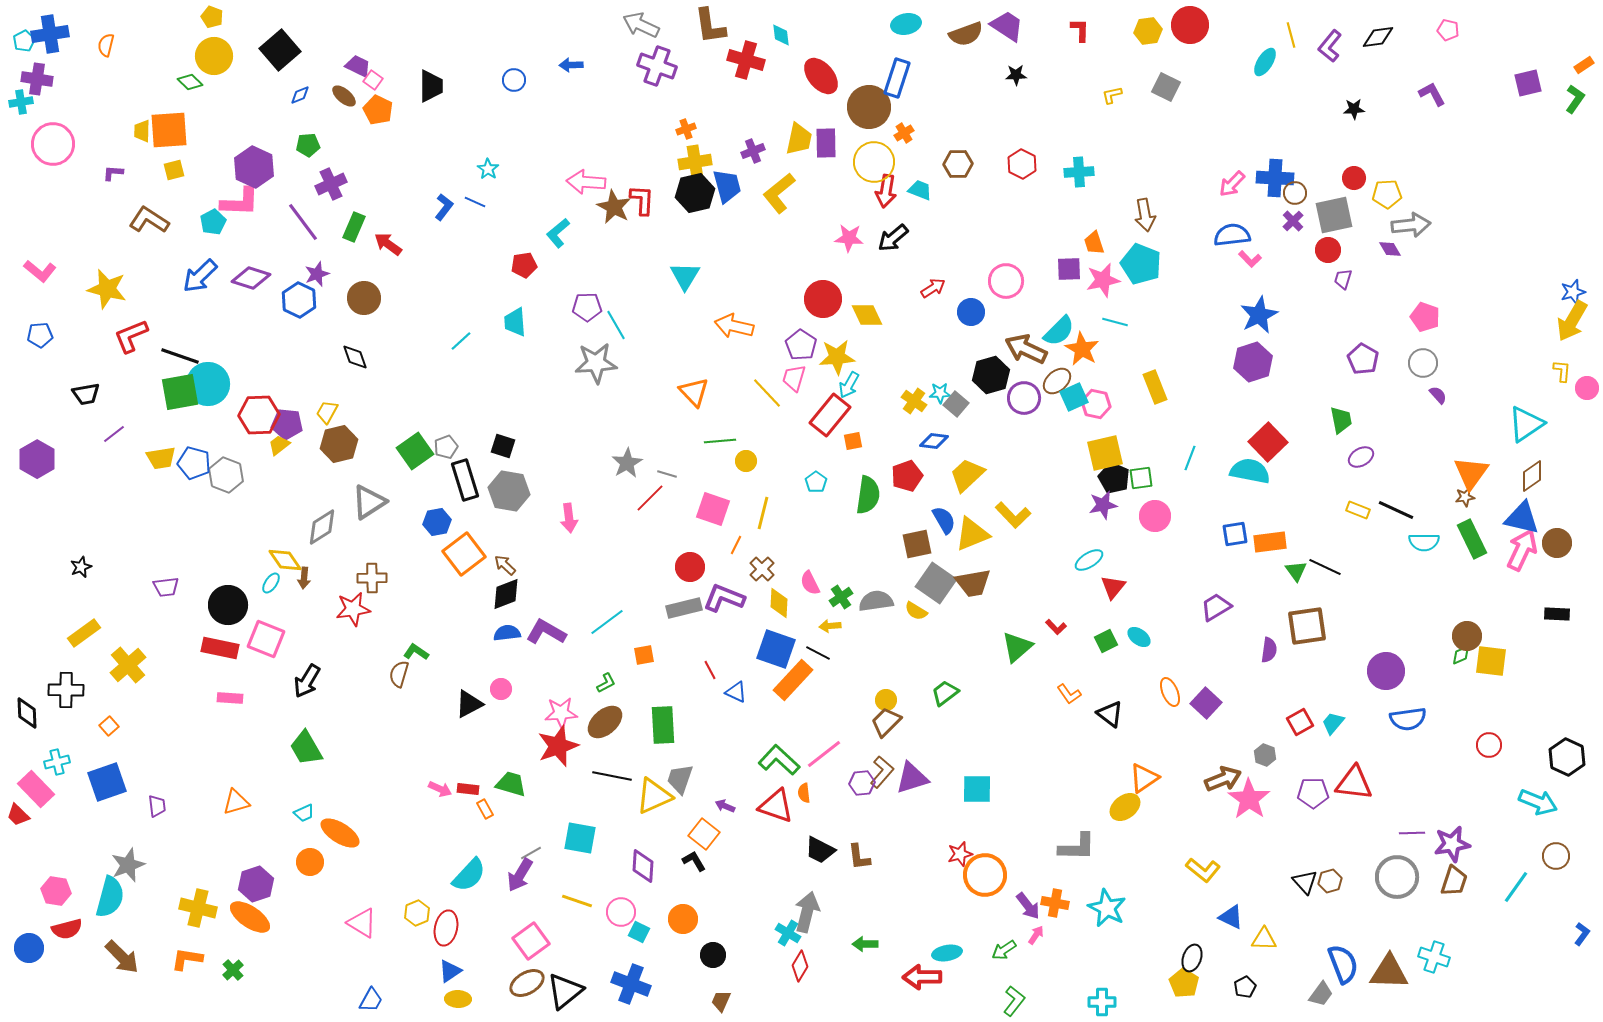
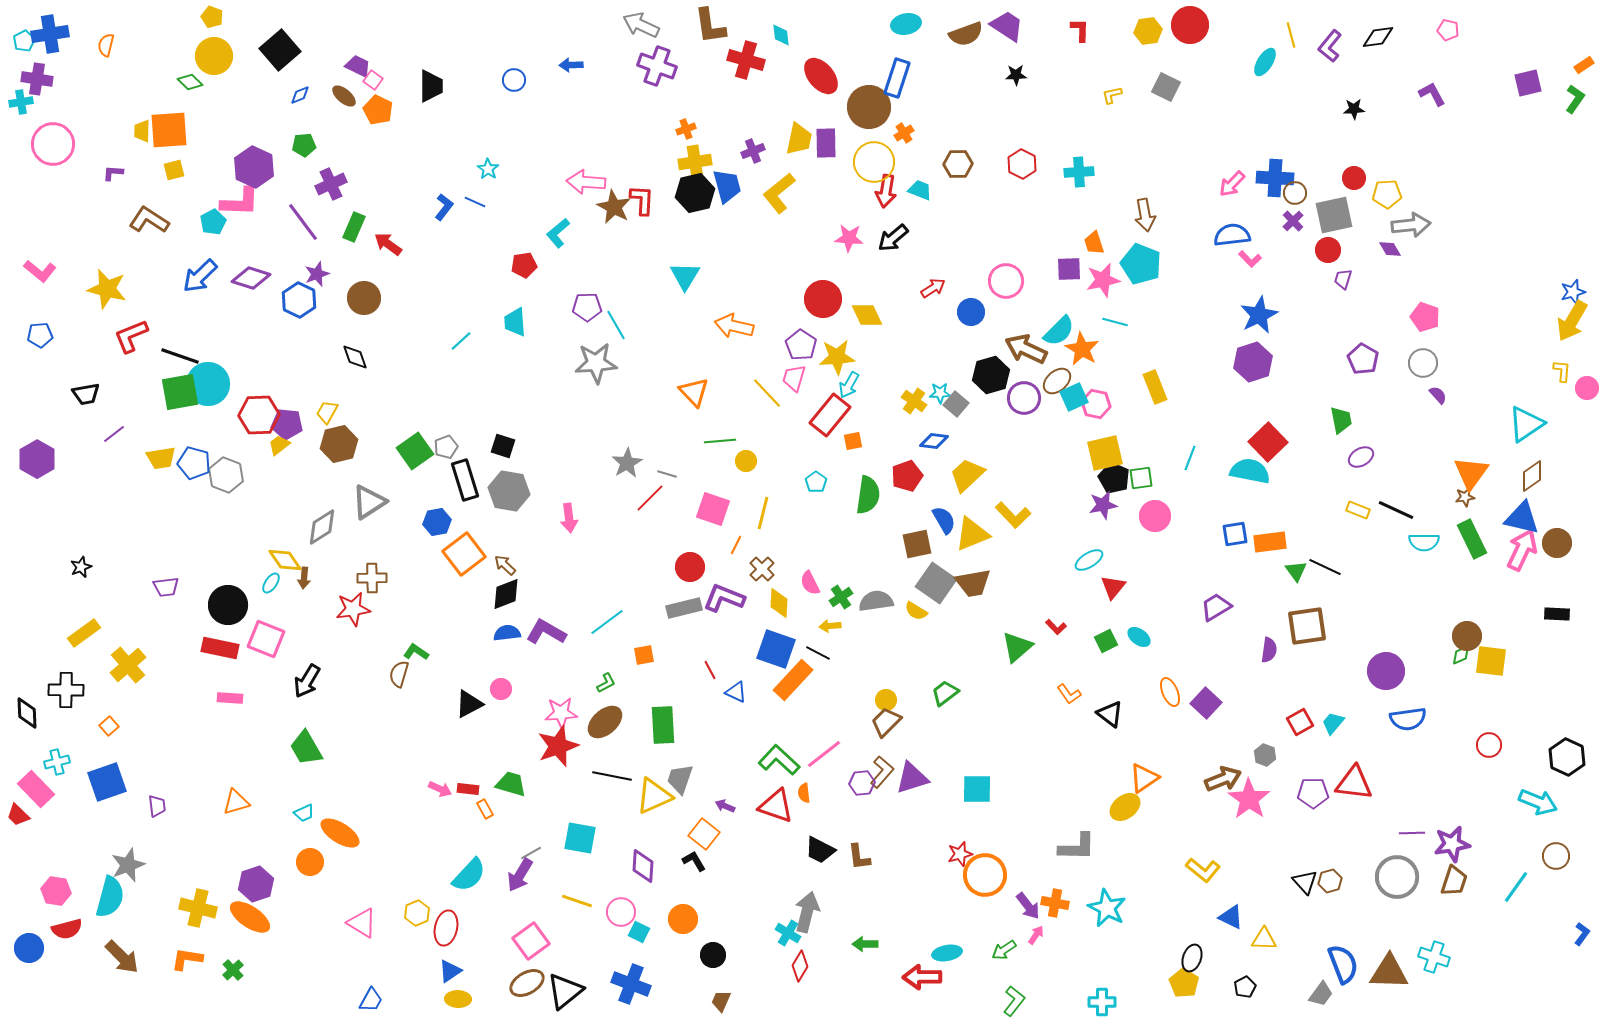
green pentagon at (308, 145): moved 4 px left
